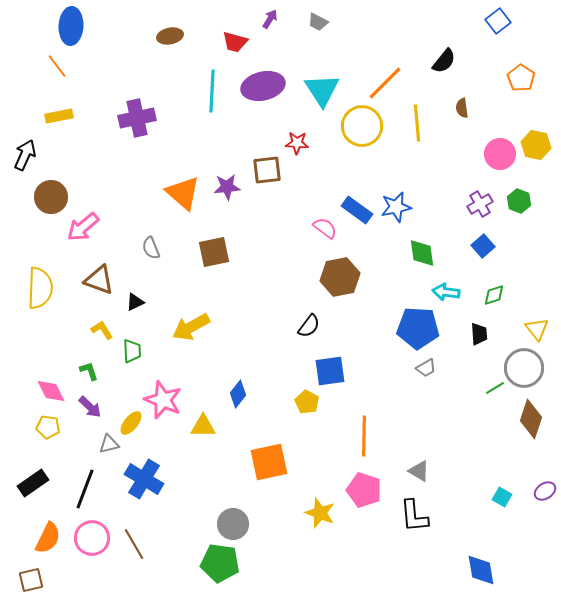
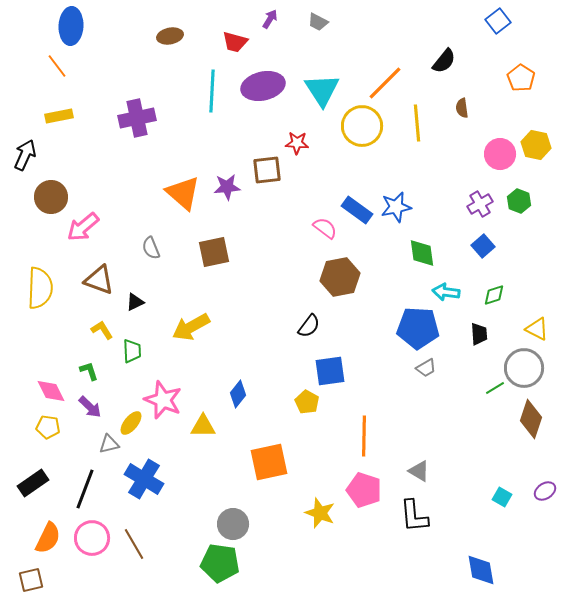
yellow triangle at (537, 329): rotated 25 degrees counterclockwise
